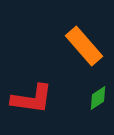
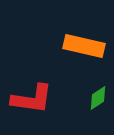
orange rectangle: rotated 36 degrees counterclockwise
